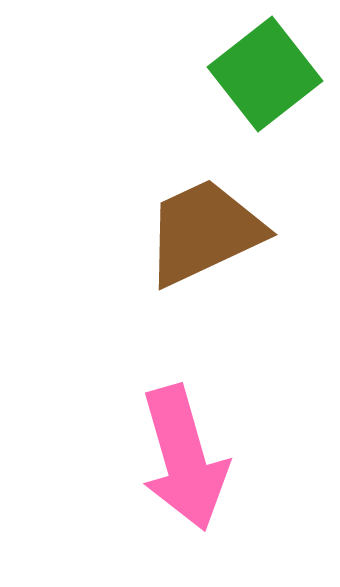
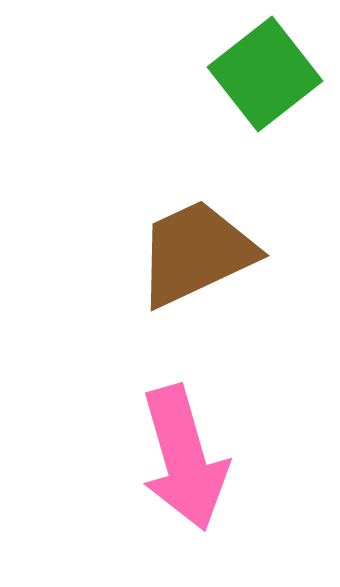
brown trapezoid: moved 8 px left, 21 px down
